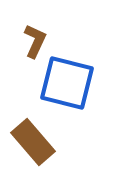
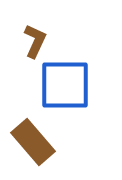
blue square: moved 2 px left, 2 px down; rotated 14 degrees counterclockwise
